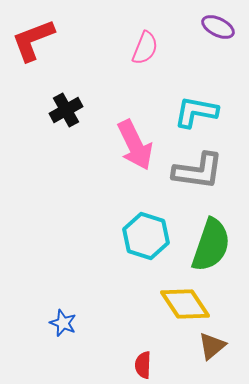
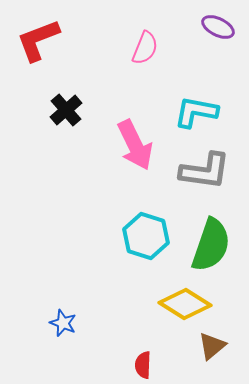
red L-shape: moved 5 px right
black cross: rotated 12 degrees counterclockwise
gray L-shape: moved 7 px right
yellow diamond: rotated 24 degrees counterclockwise
